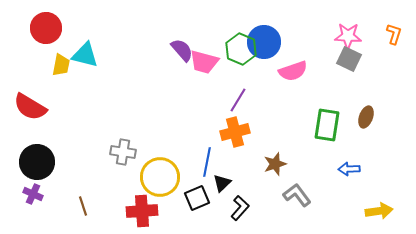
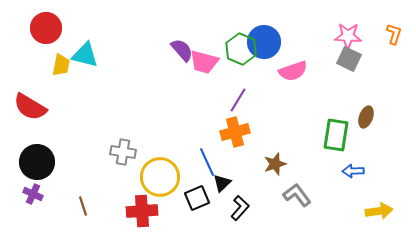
green rectangle: moved 9 px right, 10 px down
blue line: rotated 36 degrees counterclockwise
blue arrow: moved 4 px right, 2 px down
